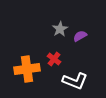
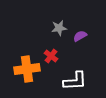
gray star: moved 1 px left, 1 px up; rotated 21 degrees clockwise
red cross: moved 3 px left, 3 px up
white L-shape: rotated 25 degrees counterclockwise
